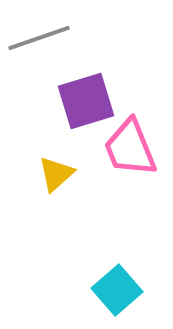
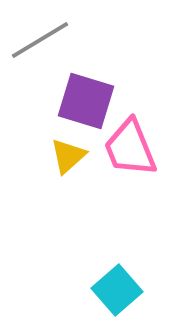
gray line: moved 1 px right, 2 px down; rotated 12 degrees counterclockwise
purple square: rotated 34 degrees clockwise
yellow triangle: moved 12 px right, 18 px up
